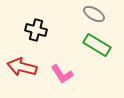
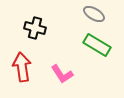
black cross: moved 1 px left, 2 px up
red arrow: rotated 68 degrees clockwise
